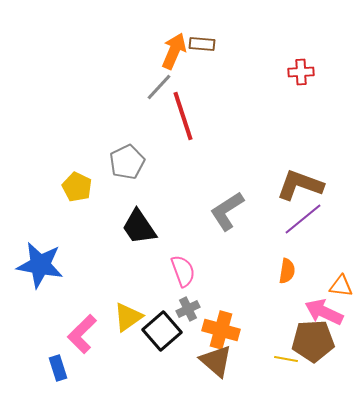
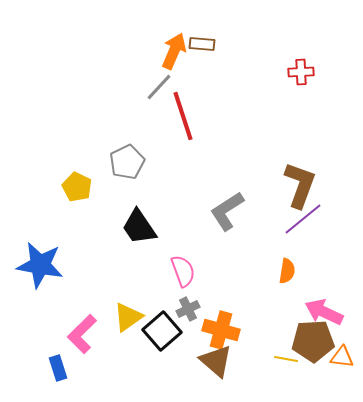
brown L-shape: rotated 90 degrees clockwise
orange triangle: moved 1 px right, 71 px down
